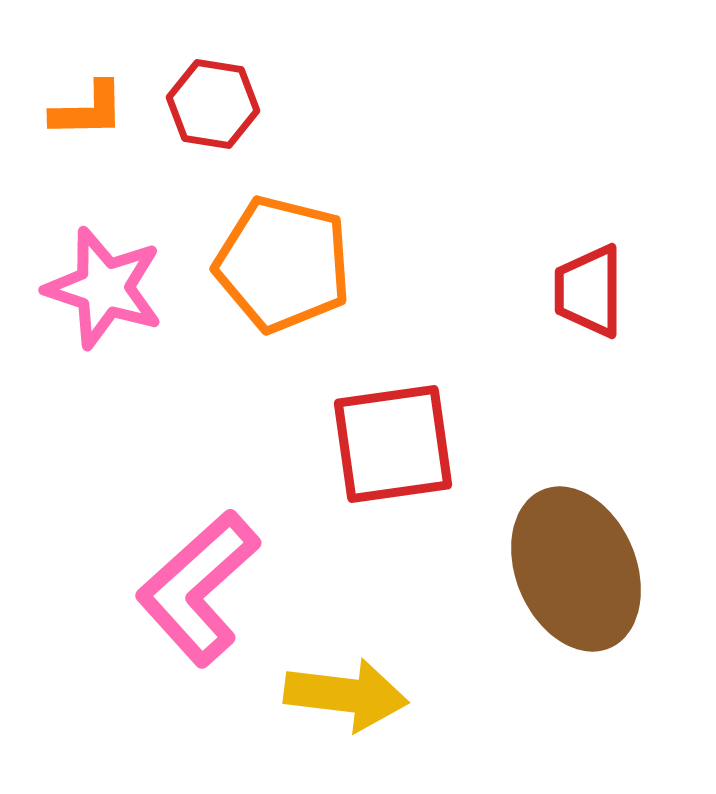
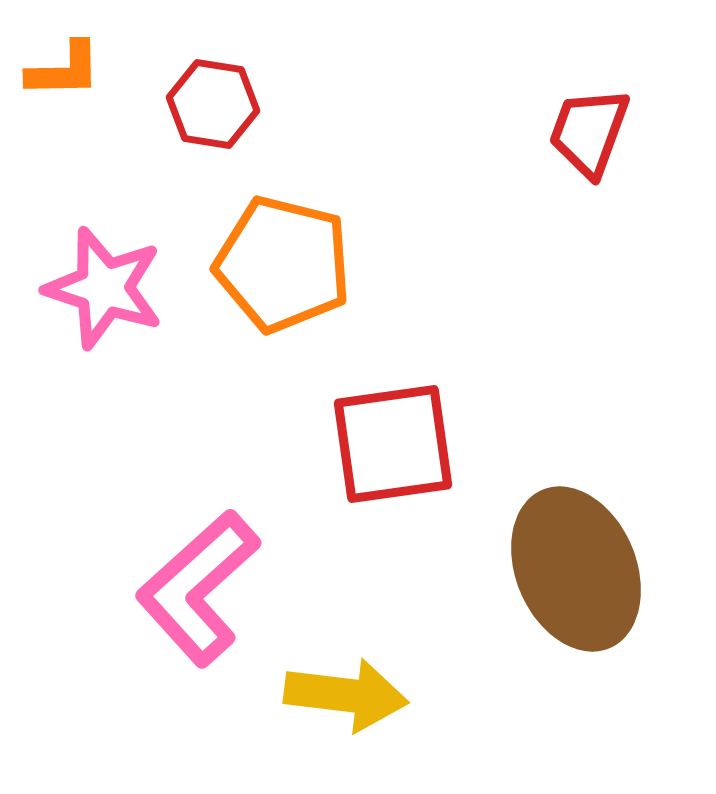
orange L-shape: moved 24 px left, 40 px up
red trapezoid: moved 159 px up; rotated 20 degrees clockwise
